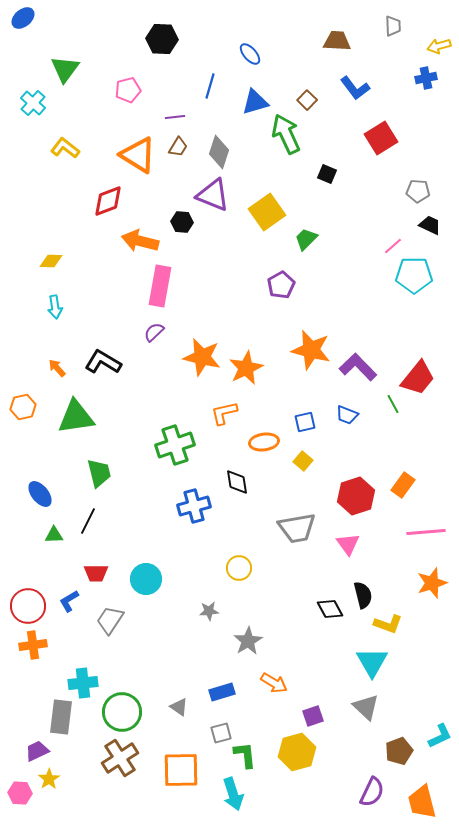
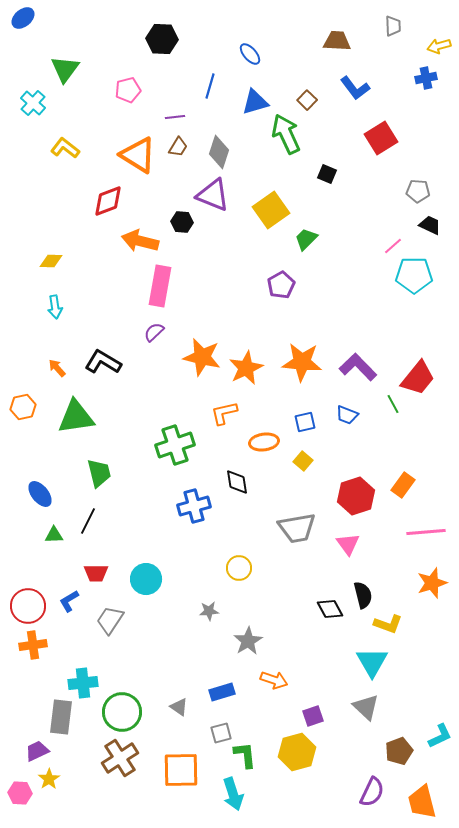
yellow square at (267, 212): moved 4 px right, 2 px up
orange star at (311, 350): moved 9 px left, 12 px down; rotated 9 degrees counterclockwise
orange arrow at (274, 683): moved 3 px up; rotated 12 degrees counterclockwise
